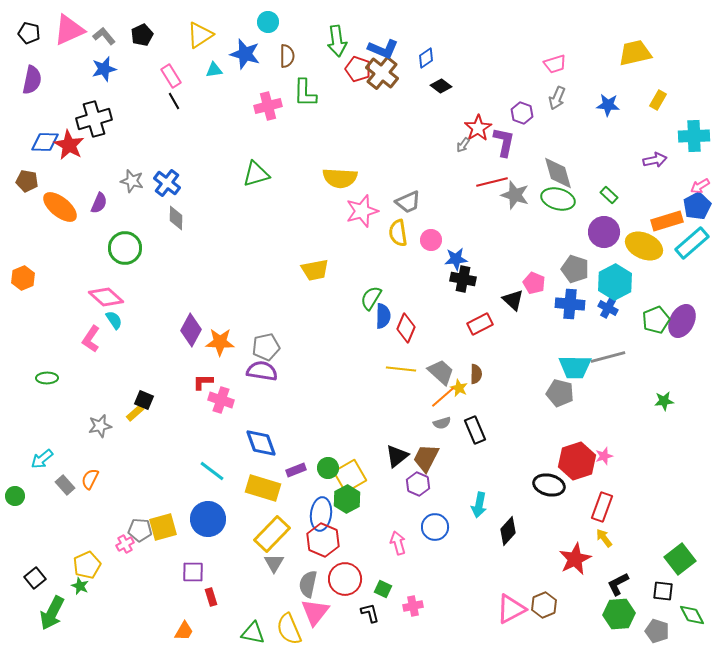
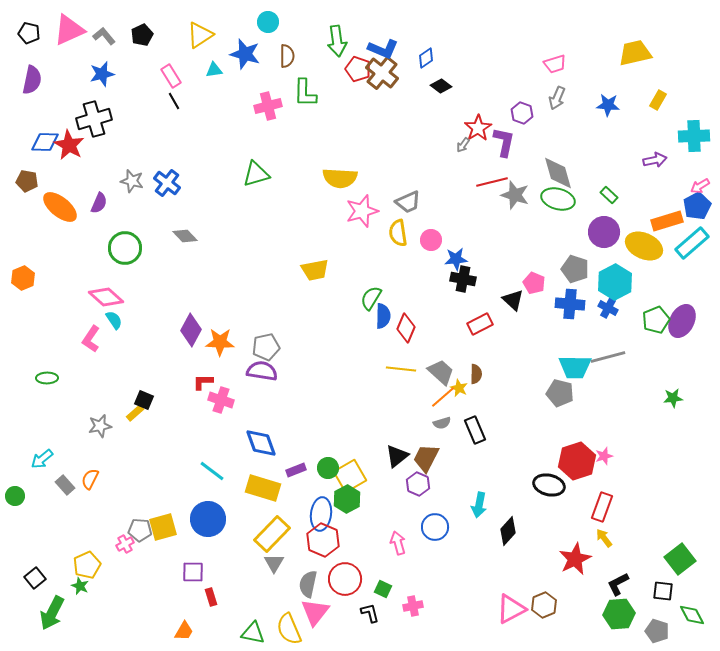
blue star at (104, 69): moved 2 px left, 5 px down
gray diamond at (176, 218): moved 9 px right, 18 px down; rotated 45 degrees counterclockwise
green star at (664, 401): moved 9 px right, 3 px up
